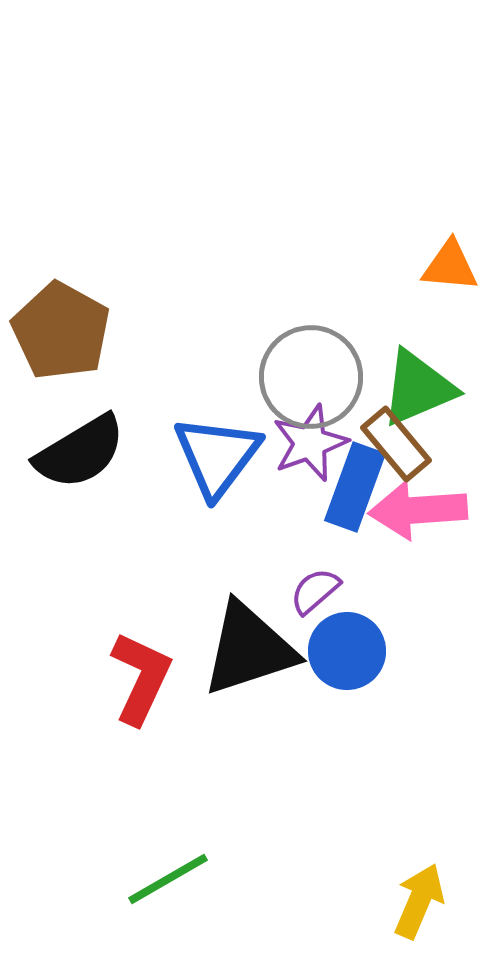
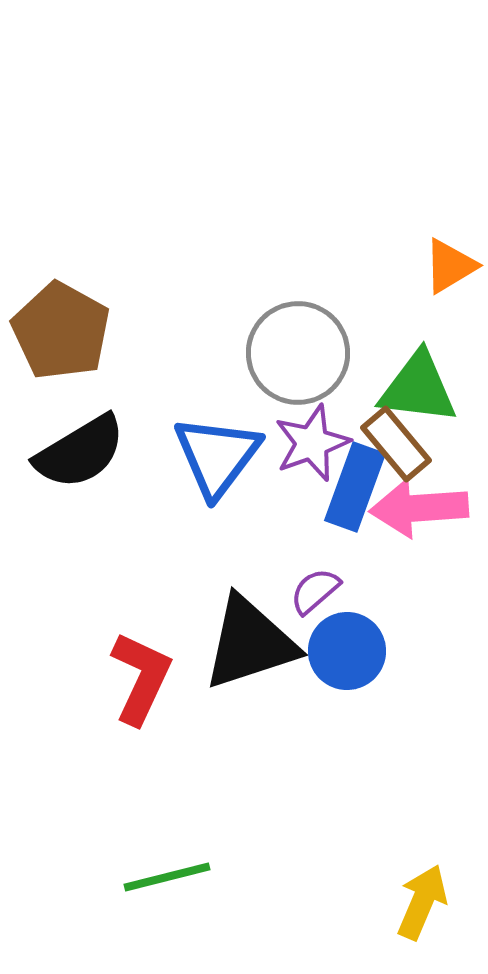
orange triangle: rotated 36 degrees counterclockwise
gray circle: moved 13 px left, 24 px up
green triangle: rotated 30 degrees clockwise
purple star: moved 2 px right
pink arrow: moved 1 px right, 2 px up
black triangle: moved 1 px right, 6 px up
green line: moved 1 px left, 2 px up; rotated 16 degrees clockwise
yellow arrow: moved 3 px right, 1 px down
